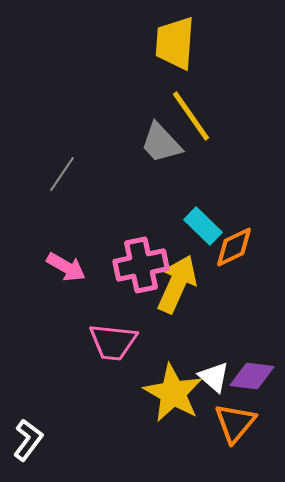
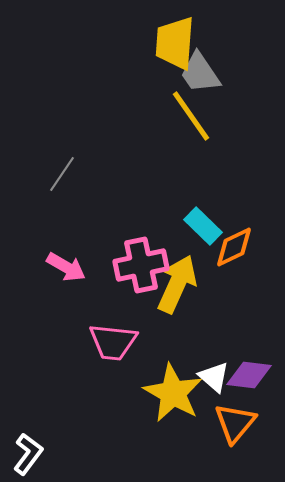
gray trapezoid: moved 39 px right, 70 px up; rotated 9 degrees clockwise
purple diamond: moved 3 px left, 1 px up
white L-shape: moved 14 px down
